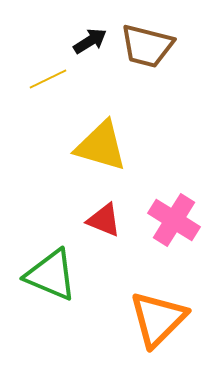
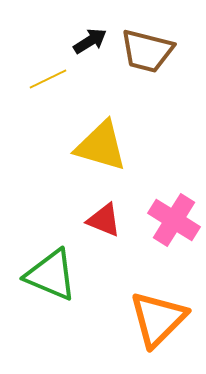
brown trapezoid: moved 5 px down
